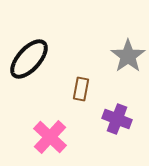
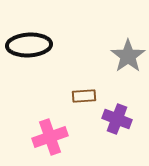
black ellipse: moved 14 px up; rotated 45 degrees clockwise
brown rectangle: moved 3 px right, 7 px down; rotated 75 degrees clockwise
pink cross: rotated 28 degrees clockwise
